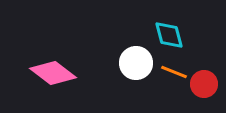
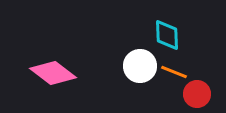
cyan diamond: moved 2 px left; rotated 12 degrees clockwise
white circle: moved 4 px right, 3 px down
red circle: moved 7 px left, 10 px down
